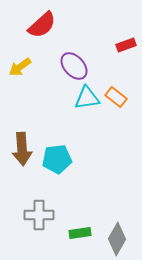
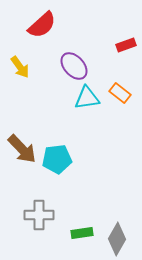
yellow arrow: rotated 90 degrees counterclockwise
orange rectangle: moved 4 px right, 4 px up
brown arrow: rotated 40 degrees counterclockwise
green rectangle: moved 2 px right
